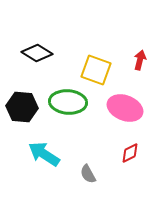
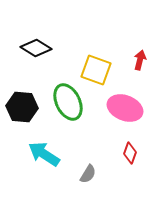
black diamond: moved 1 px left, 5 px up
green ellipse: rotated 60 degrees clockwise
red diamond: rotated 45 degrees counterclockwise
gray semicircle: rotated 120 degrees counterclockwise
